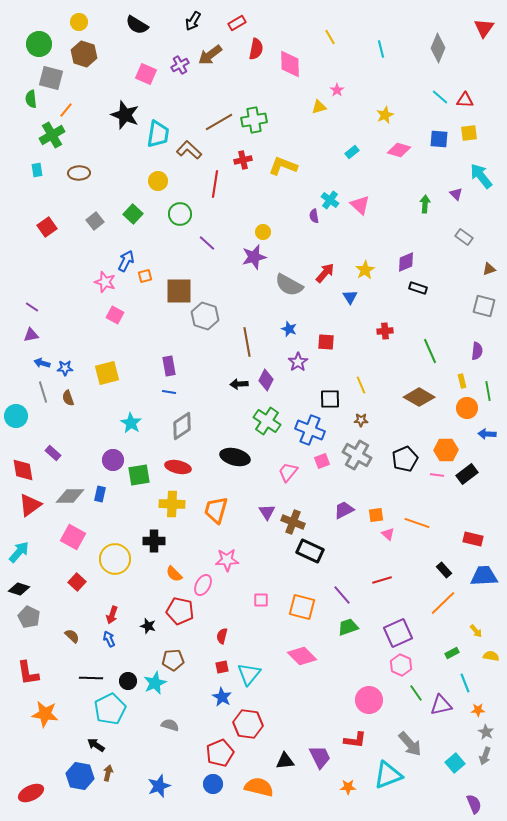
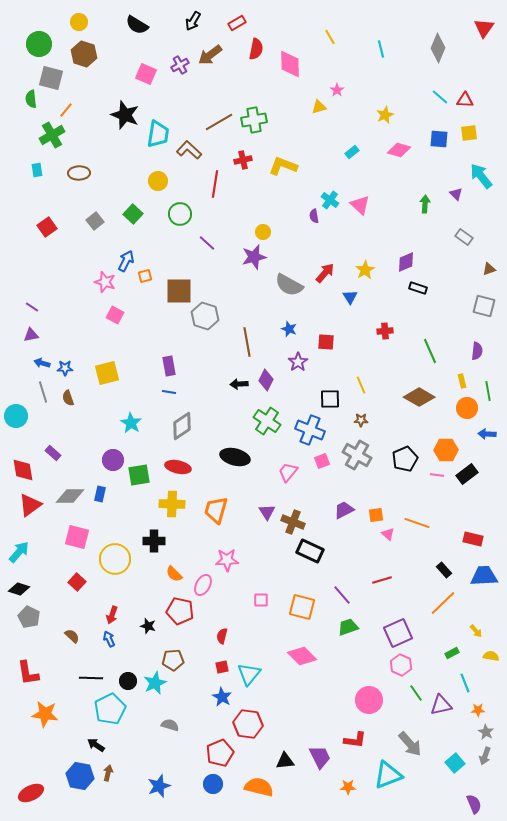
pink square at (73, 537): moved 4 px right; rotated 15 degrees counterclockwise
